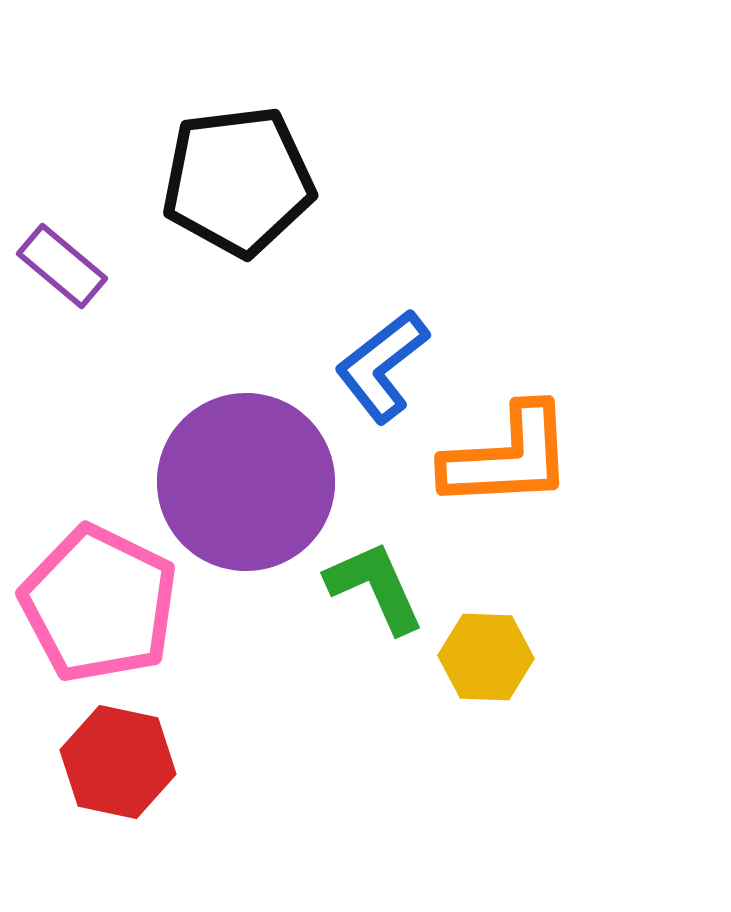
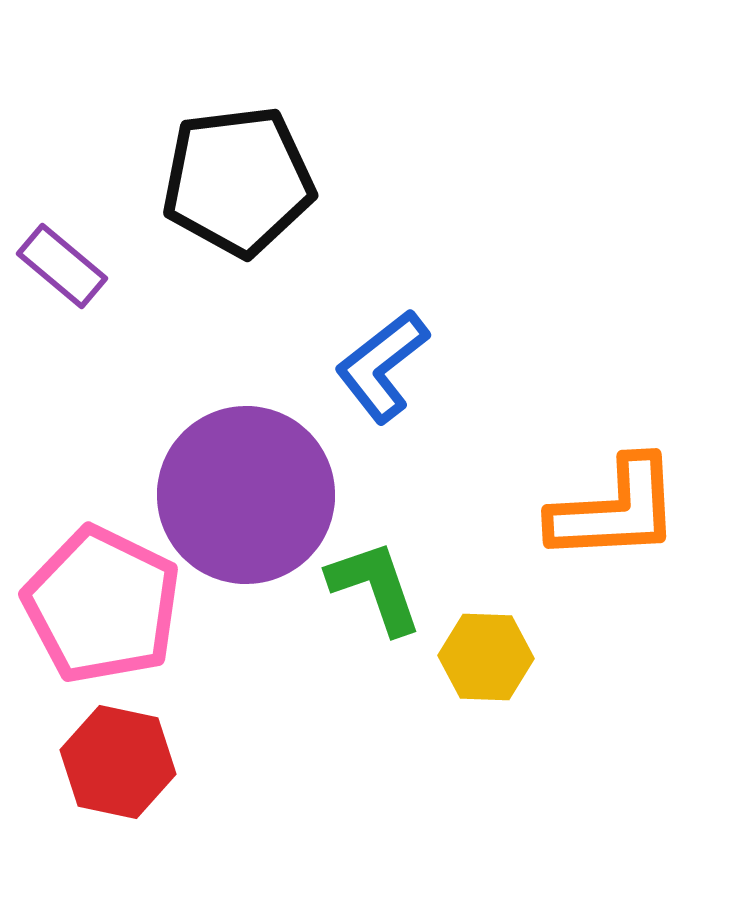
orange L-shape: moved 107 px right, 53 px down
purple circle: moved 13 px down
green L-shape: rotated 5 degrees clockwise
pink pentagon: moved 3 px right, 1 px down
